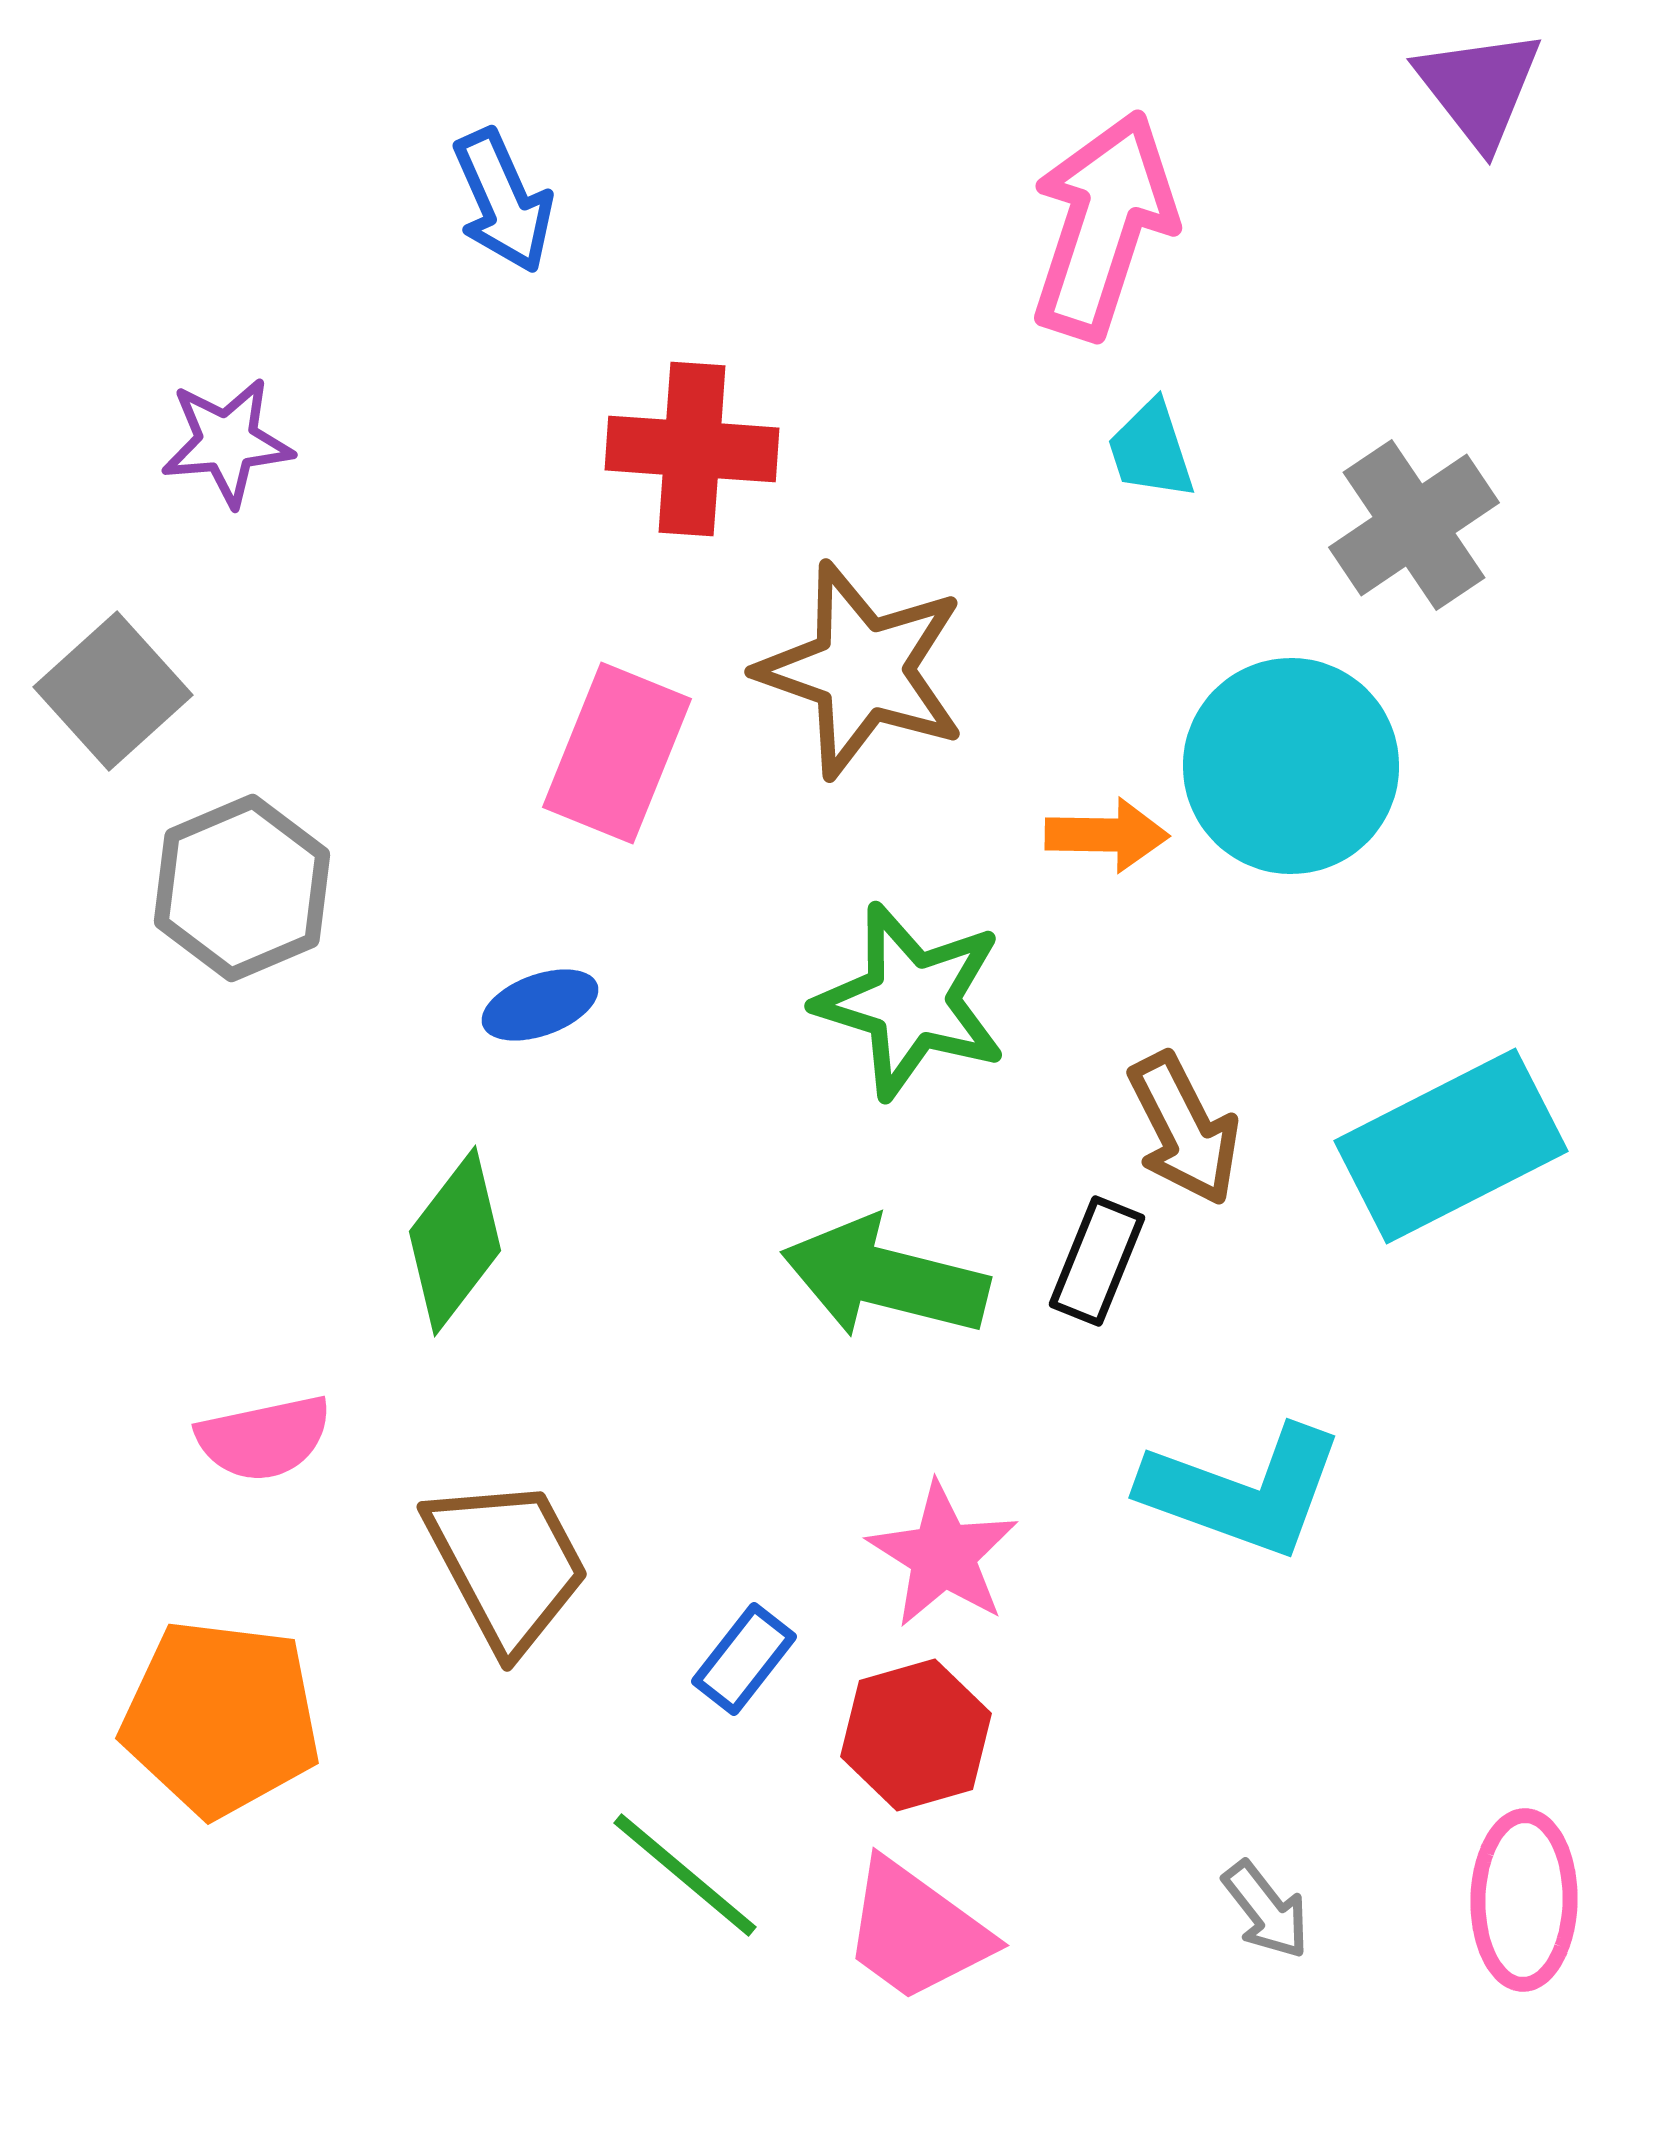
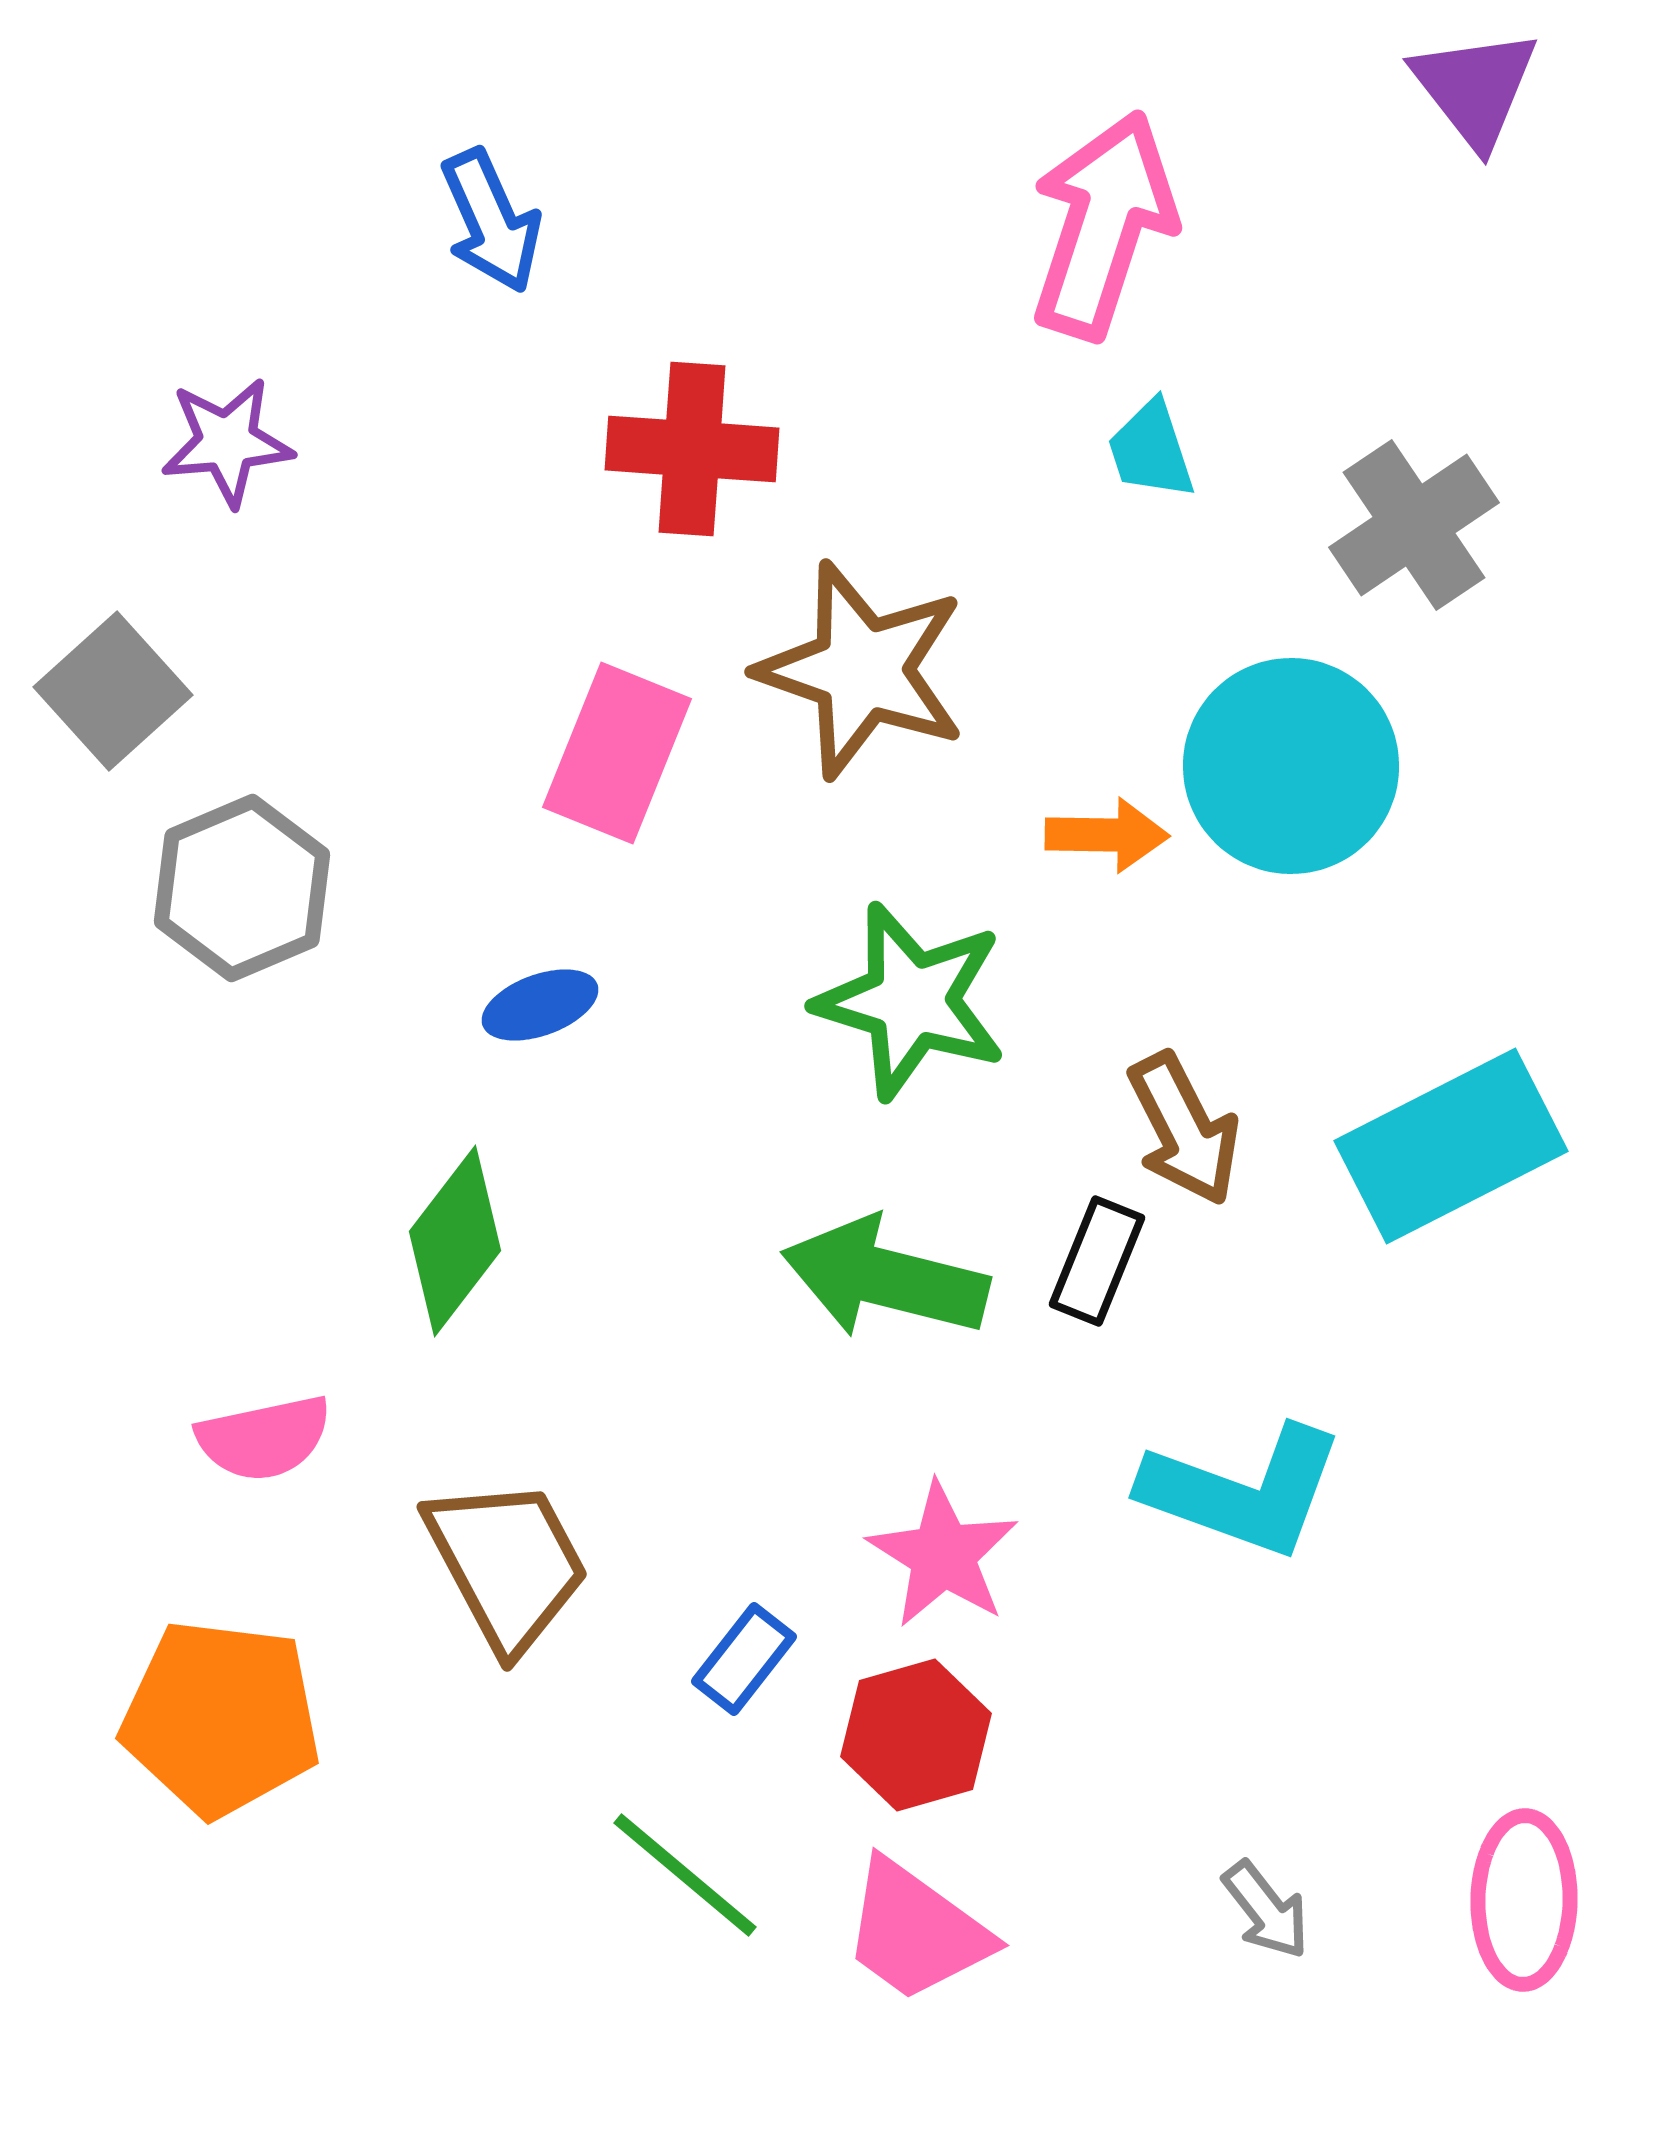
purple triangle: moved 4 px left
blue arrow: moved 12 px left, 20 px down
